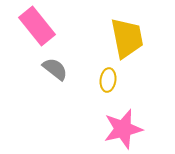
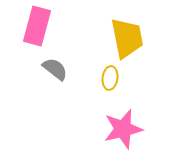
pink rectangle: rotated 54 degrees clockwise
yellow ellipse: moved 2 px right, 2 px up
